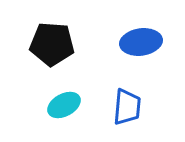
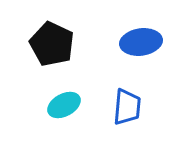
black pentagon: rotated 21 degrees clockwise
